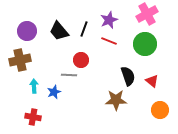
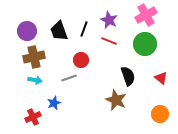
pink cross: moved 1 px left, 1 px down
purple star: rotated 24 degrees counterclockwise
black trapezoid: rotated 20 degrees clockwise
brown cross: moved 14 px right, 3 px up
gray line: moved 3 px down; rotated 21 degrees counterclockwise
red triangle: moved 9 px right, 3 px up
cyan arrow: moved 1 px right, 6 px up; rotated 104 degrees clockwise
blue star: moved 11 px down
brown star: rotated 25 degrees clockwise
orange circle: moved 4 px down
red cross: rotated 35 degrees counterclockwise
